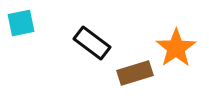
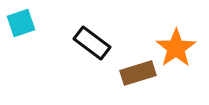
cyan square: rotated 8 degrees counterclockwise
brown rectangle: moved 3 px right
